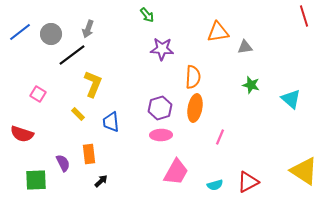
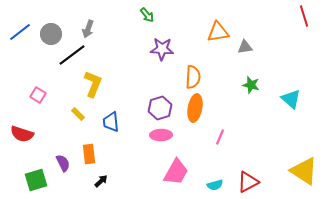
pink square: moved 1 px down
green square: rotated 15 degrees counterclockwise
